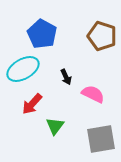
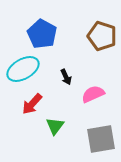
pink semicircle: rotated 50 degrees counterclockwise
